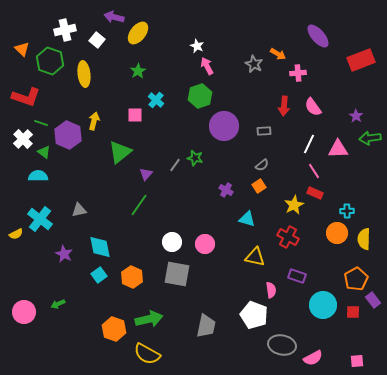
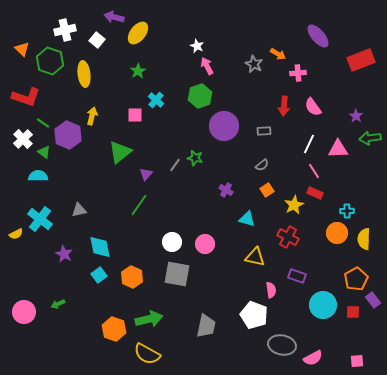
yellow arrow at (94, 121): moved 2 px left, 5 px up
green line at (41, 123): moved 2 px right; rotated 16 degrees clockwise
orange square at (259, 186): moved 8 px right, 4 px down
